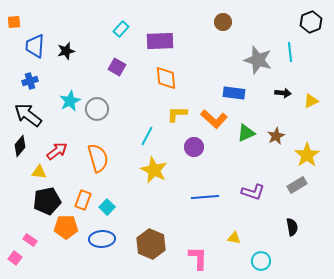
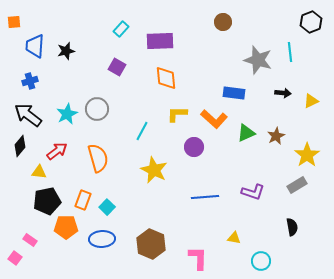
cyan star at (70, 101): moved 3 px left, 13 px down
cyan line at (147, 136): moved 5 px left, 5 px up
